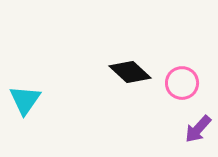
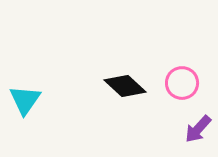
black diamond: moved 5 px left, 14 px down
